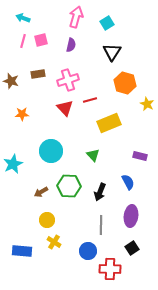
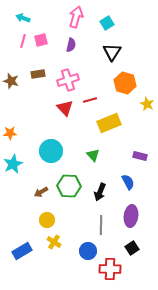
orange star: moved 12 px left, 19 px down
blue rectangle: rotated 36 degrees counterclockwise
